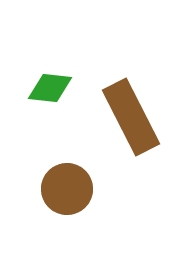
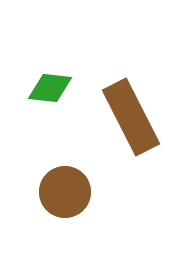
brown circle: moved 2 px left, 3 px down
